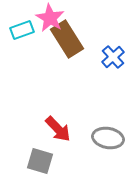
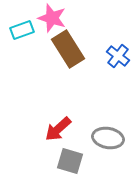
pink star: moved 2 px right; rotated 12 degrees counterclockwise
brown rectangle: moved 1 px right, 10 px down
blue cross: moved 5 px right, 1 px up; rotated 10 degrees counterclockwise
red arrow: rotated 92 degrees clockwise
gray square: moved 30 px right
